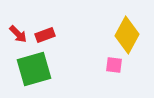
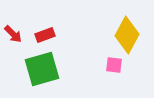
red arrow: moved 5 px left
green square: moved 8 px right
